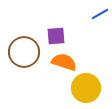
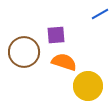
purple square: moved 1 px up
yellow circle: moved 2 px right, 2 px up
